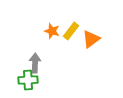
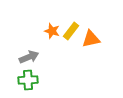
orange triangle: rotated 24 degrees clockwise
gray arrow: moved 6 px left, 6 px up; rotated 66 degrees clockwise
